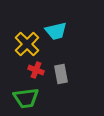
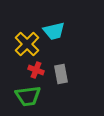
cyan trapezoid: moved 2 px left
green trapezoid: moved 2 px right, 2 px up
